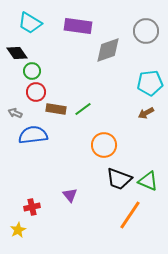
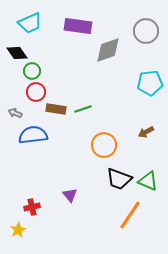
cyan trapezoid: rotated 55 degrees counterclockwise
green line: rotated 18 degrees clockwise
brown arrow: moved 19 px down
